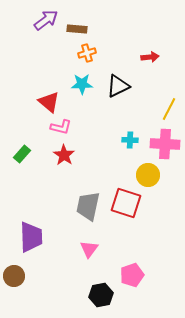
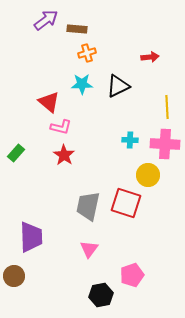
yellow line: moved 2 px left, 2 px up; rotated 30 degrees counterclockwise
green rectangle: moved 6 px left, 1 px up
